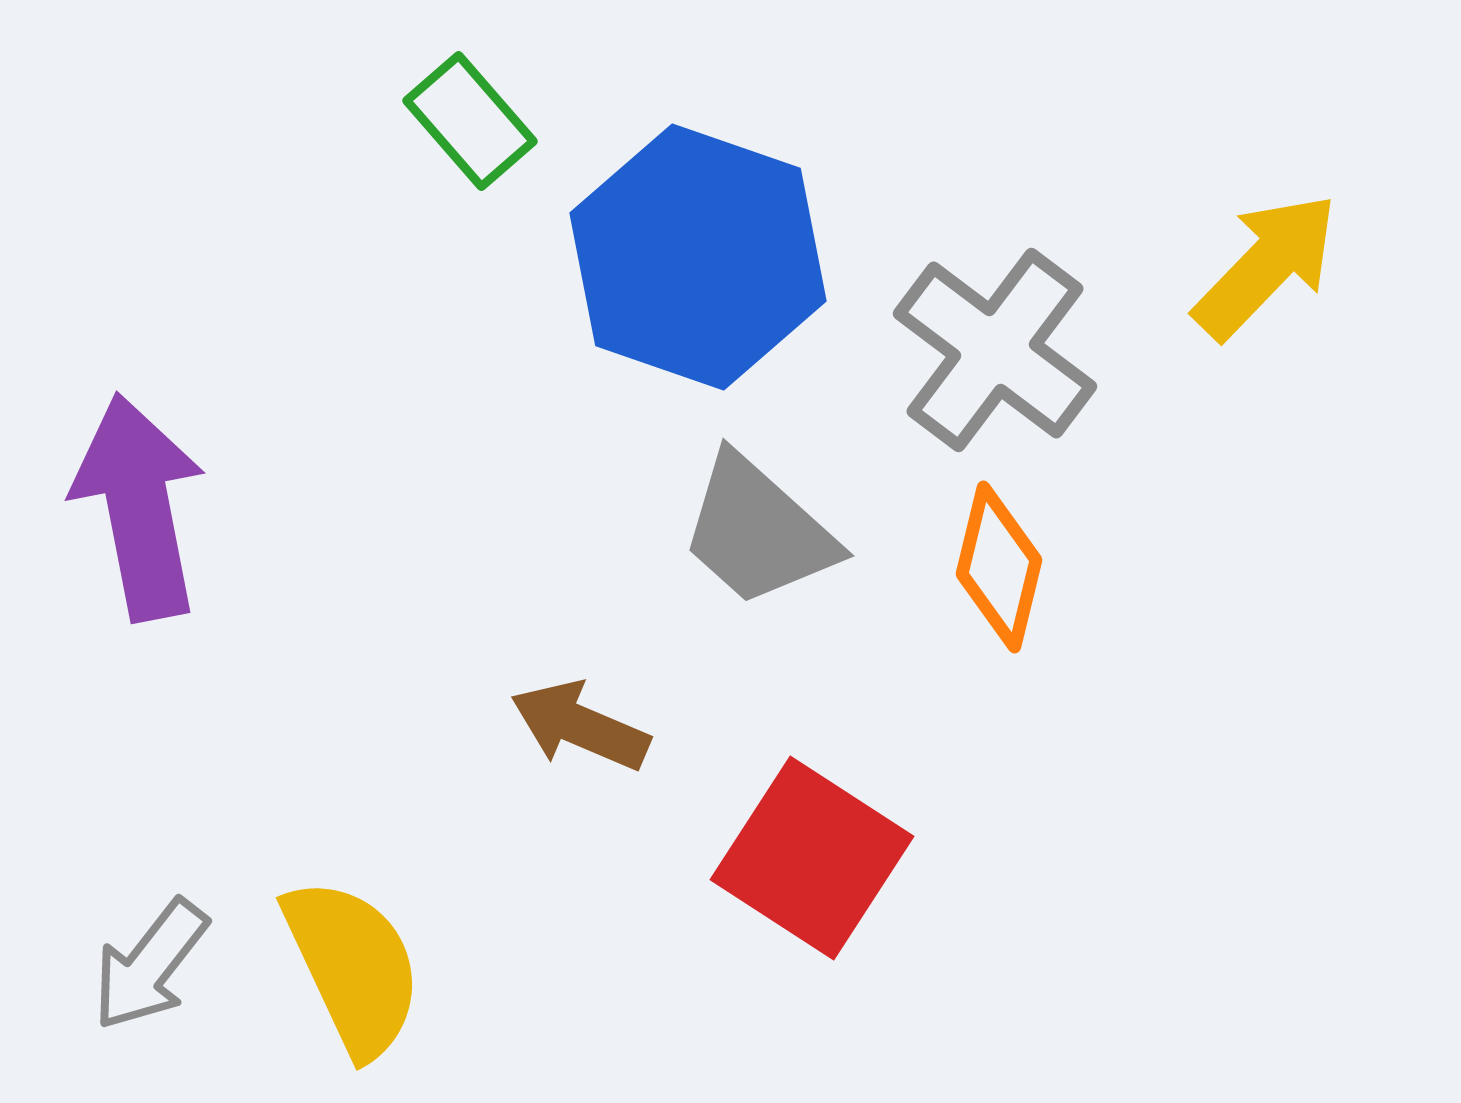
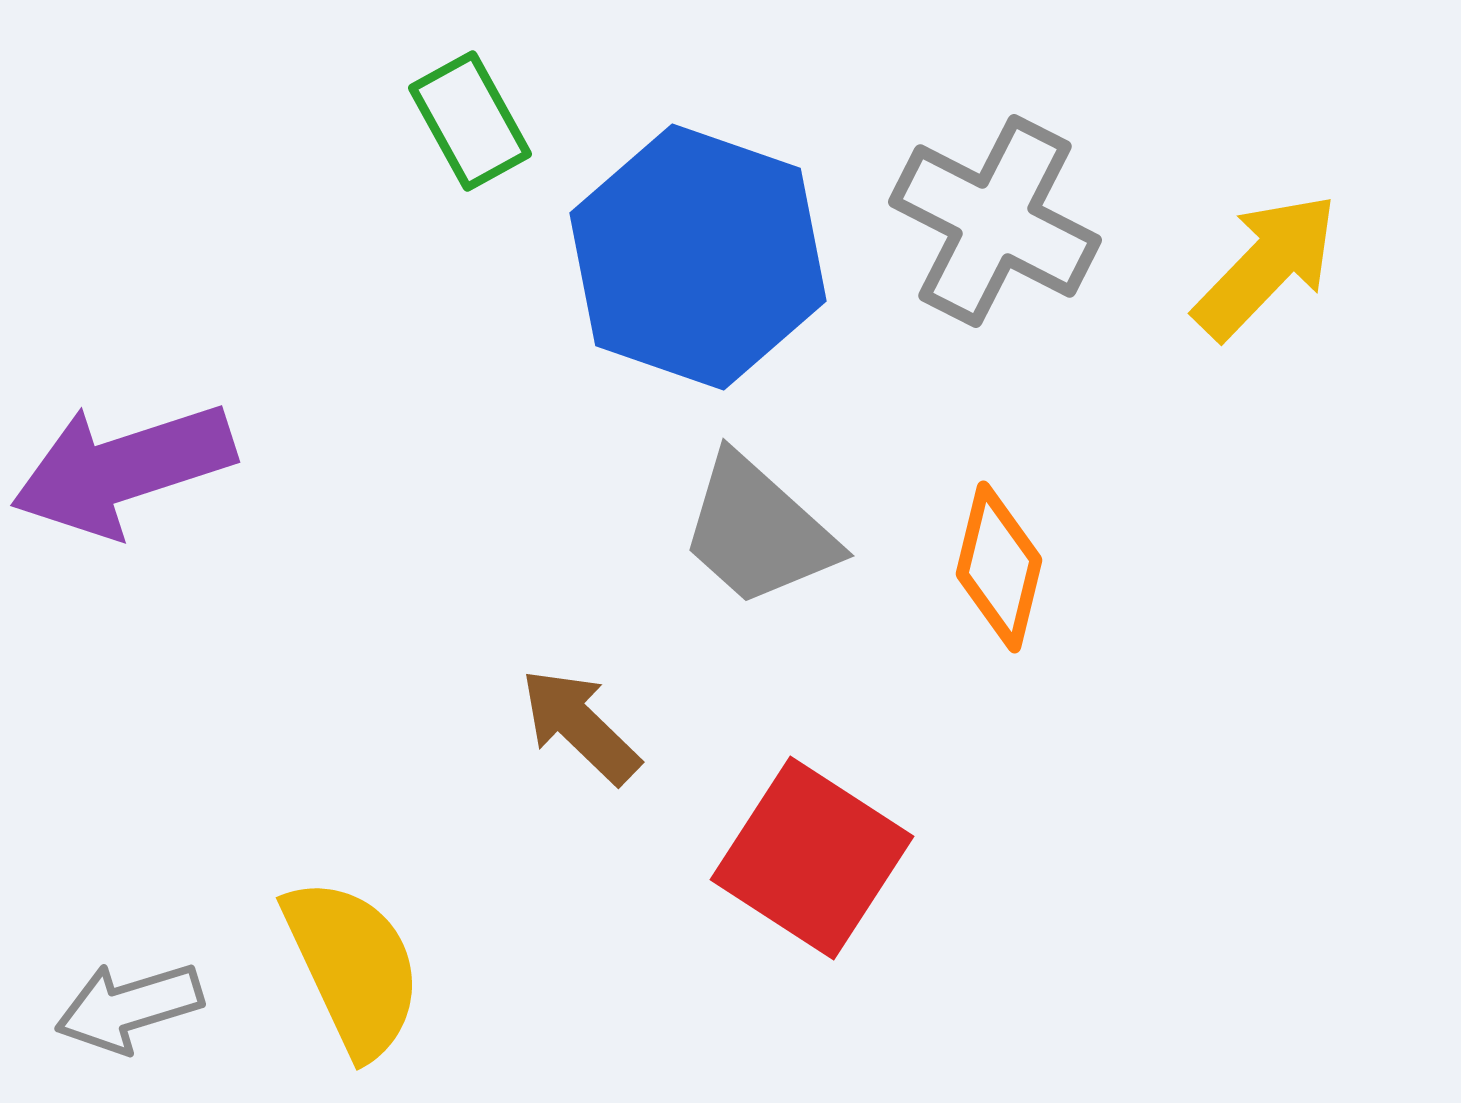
green rectangle: rotated 12 degrees clockwise
gray cross: moved 129 px up; rotated 10 degrees counterclockwise
purple arrow: moved 16 px left, 38 px up; rotated 97 degrees counterclockwise
brown arrow: rotated 21 degrees clockwise
gray arrow: moved 21 px left, 42 px down; rotated 35 degrees clockwise
